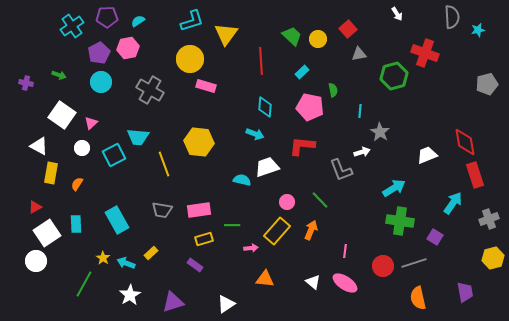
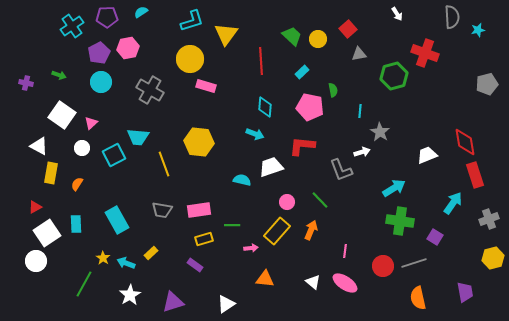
cyan semicircle at (138, 21): moved 3 px right, 9 px up
white trapezoid at (267, 167): moved 4 px right
